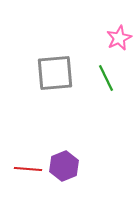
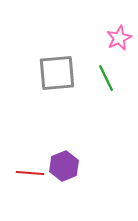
gray square: moved 2 px right
red line: moved 2 px right, 4 px down
